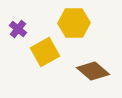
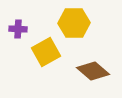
purple cross: rotated 36 degrees counterclockwise
yellow square: moved 1 px right
